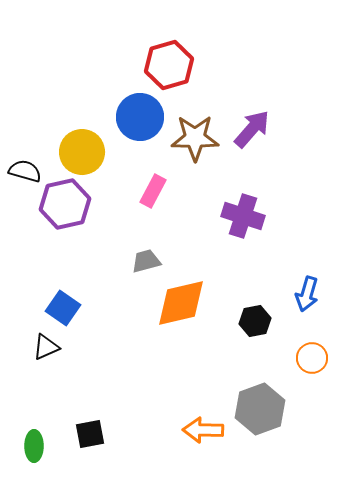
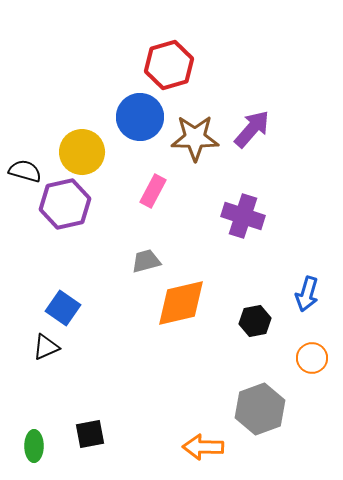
orange arrow: moved 17 px down
